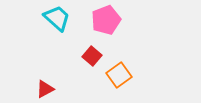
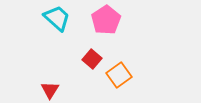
pink pentagon: rotated 12 degrees counterclockwise
red square: moved 3 px down
red triangle: moved 5 px right, 1 px down; rotated 30 degrees counterclockwise
